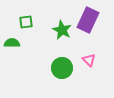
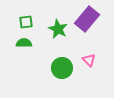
purple rectangle: moved 1 px left, 1 px up; rotated 15 degrees clockwise
green star: moved 4 px left, 1 px up
green semicircle: moved 12 px right
